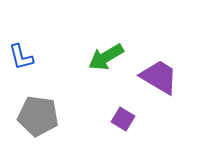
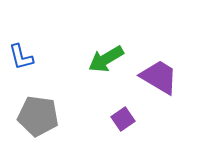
green arrow: moved 2 px down
purple square: rotated 25 degrees clockwise
